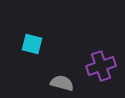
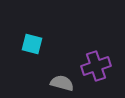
purple cross: moved 5 px left
